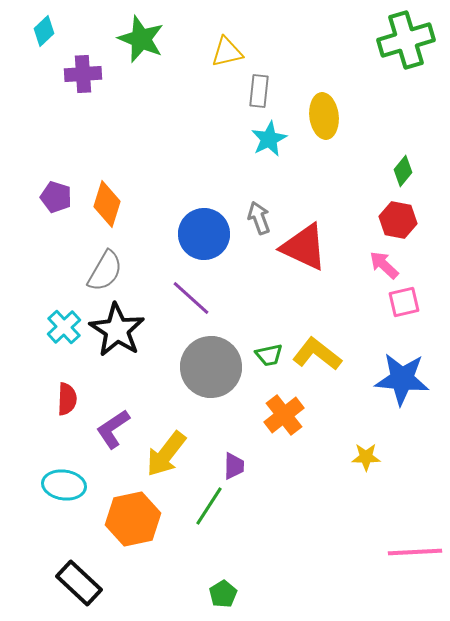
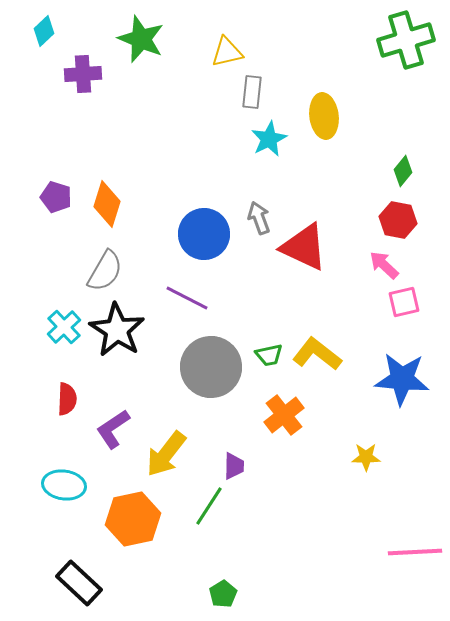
gray rectangle: moved 7 px left, 1 px down
purple line: moved 4 px left; rotated 15 degrees counterclockwise
